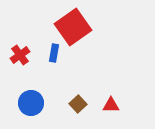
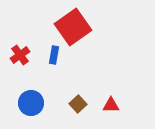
blue rectangle: moved 2 px down
